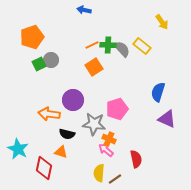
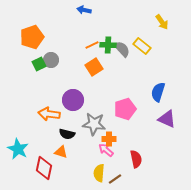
pink pentagon: moved 8 px right
orange cross: rotated 24 degrees counterclockwise
